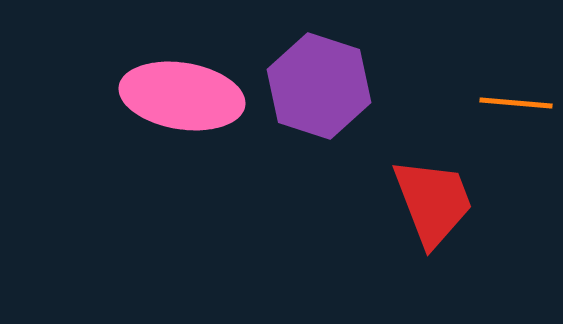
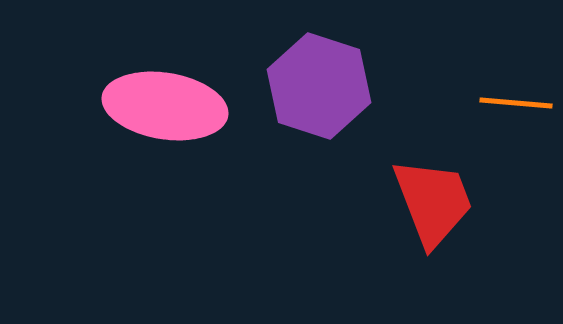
pink ellipse: moved 17 px left, 10 px down
